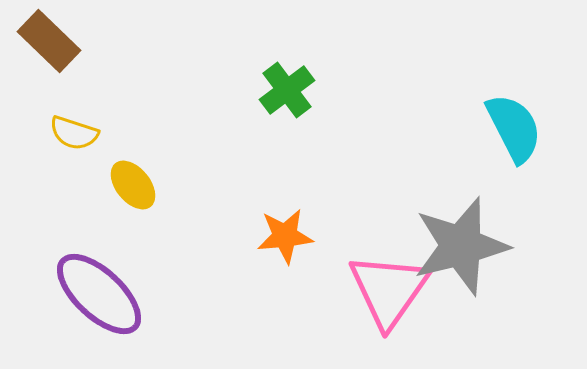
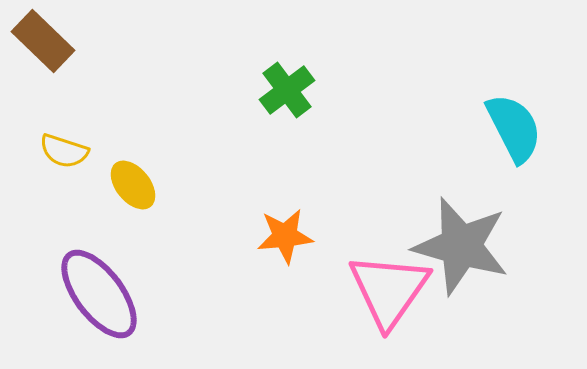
brown rectangle: moved 6 px left
yellow semicircle: moved 10 px left, 18 px down
gray star: rotated 30 degrees clockwise
purple ellipse: rotated 10 degrees clockwise
